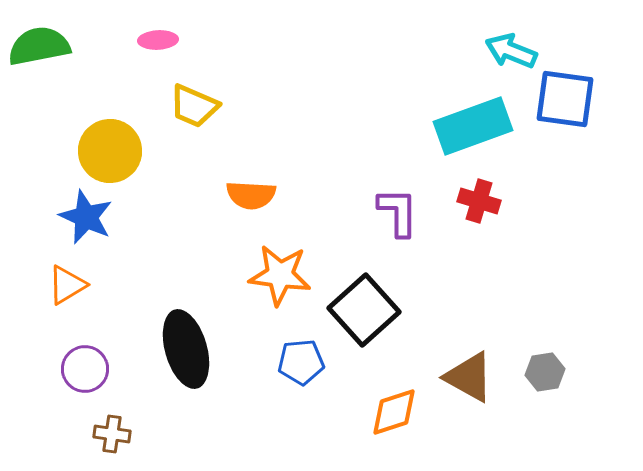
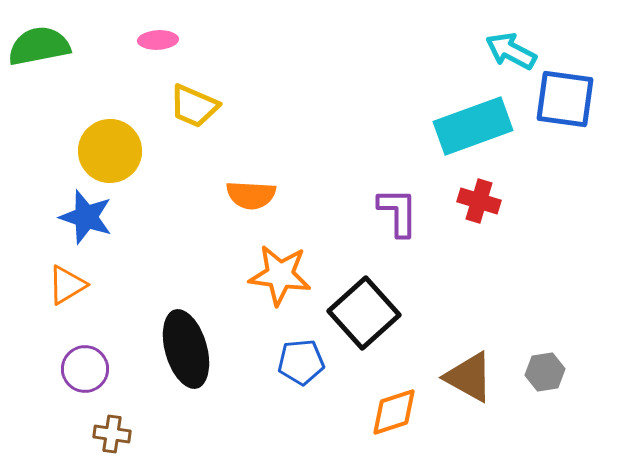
cyan arrow: rotated 6 degrees clockwise
blue star: rotated 6 degrees counterclockwise
black square: moved 3 px down
